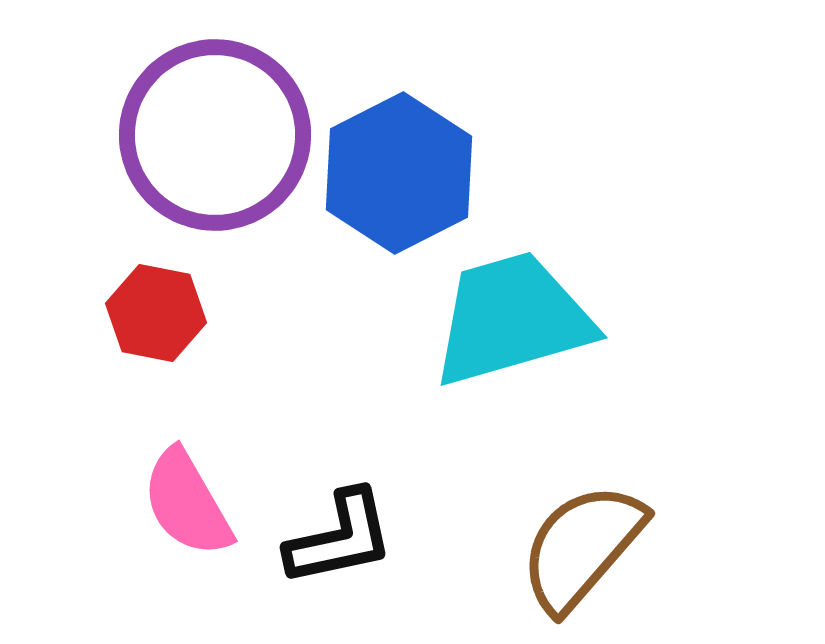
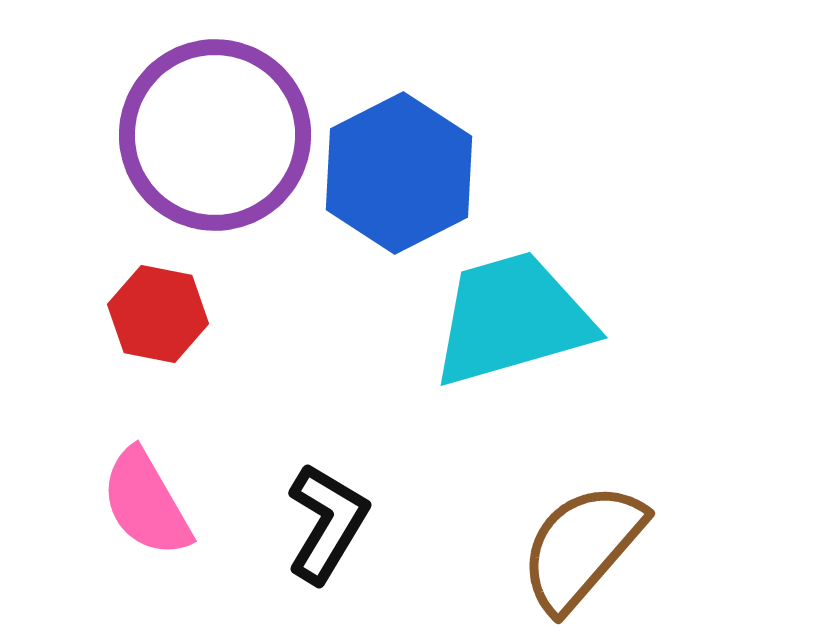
red hexagon: moved 2 px right, 1 px down
pink semicircle: moved 41 px left
black L-shape: moved 13 px left, 15 px up; rotated 47 degrees counterclockwise
